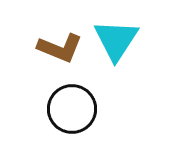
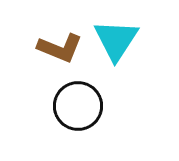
black circle: moved 6 px right, 3 px up
